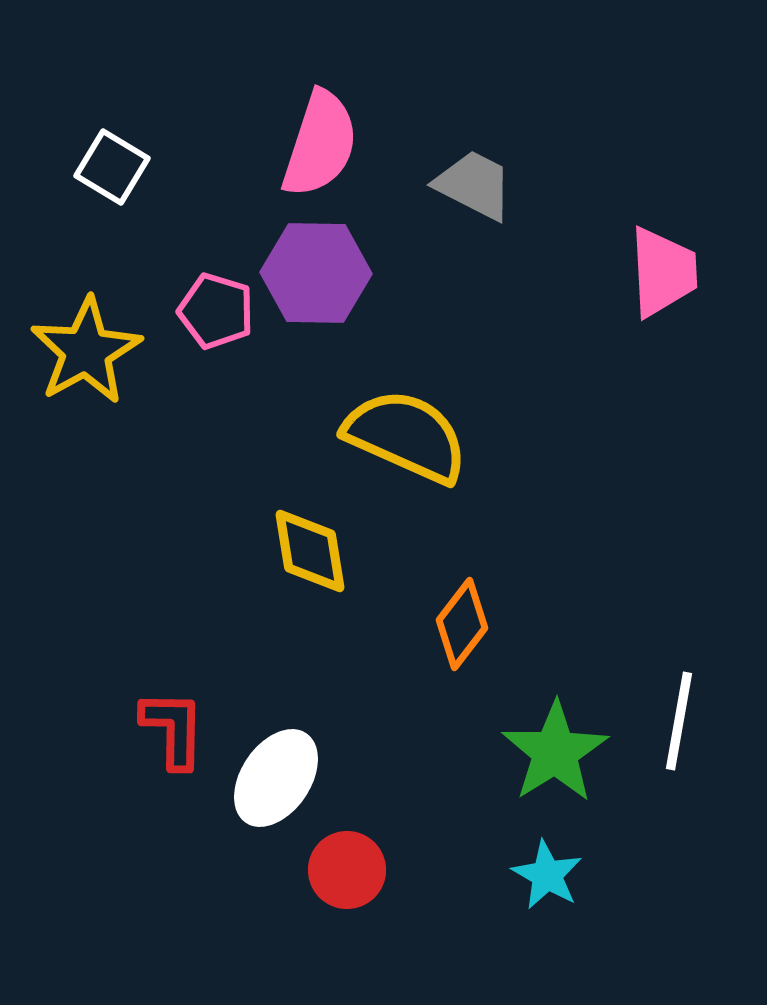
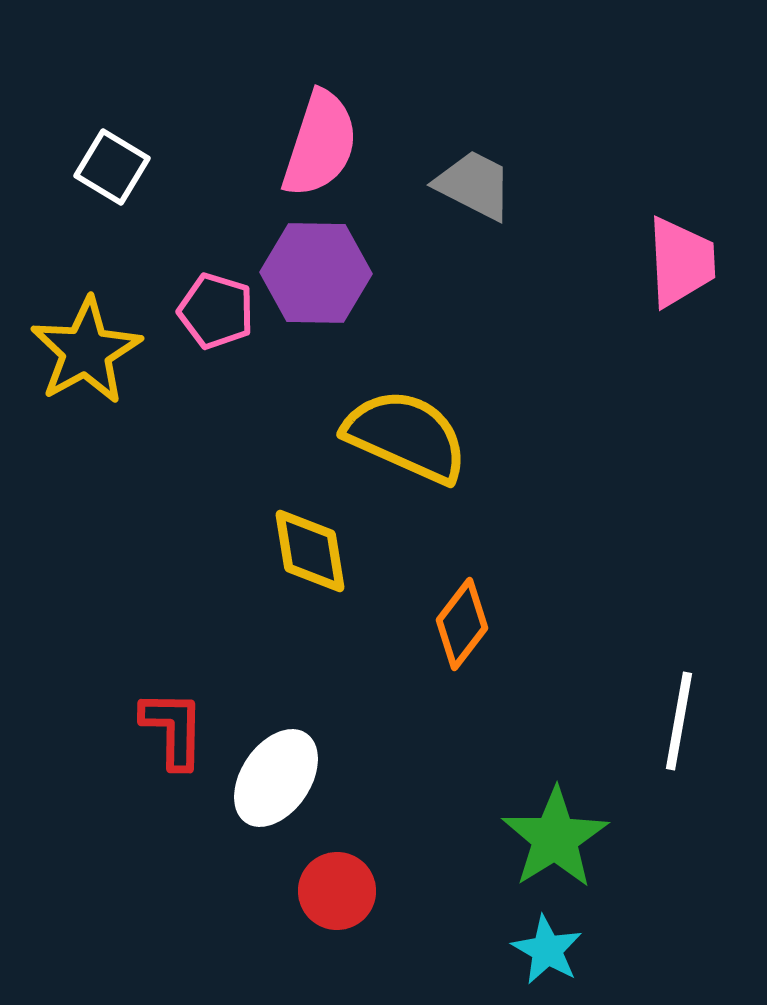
pink trapezoid: moved 18 px right, 10 px up
green star: moved 86 px down
red circle: moved 10 px left, 21 px down
cyan star: moved 75 px down
